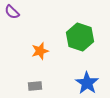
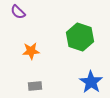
purple semicircle: moved 6 px right
orange star: moved 9 px left; rotated 12 degrees clockwise
blue star: moved 4 px right, 1 px up
